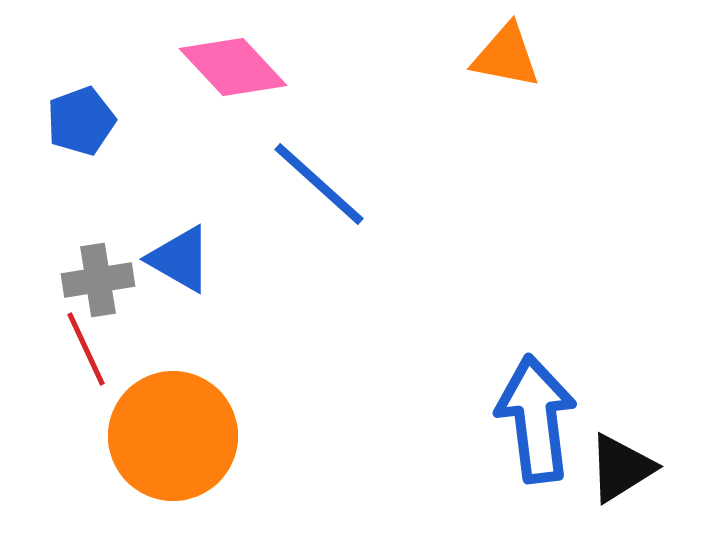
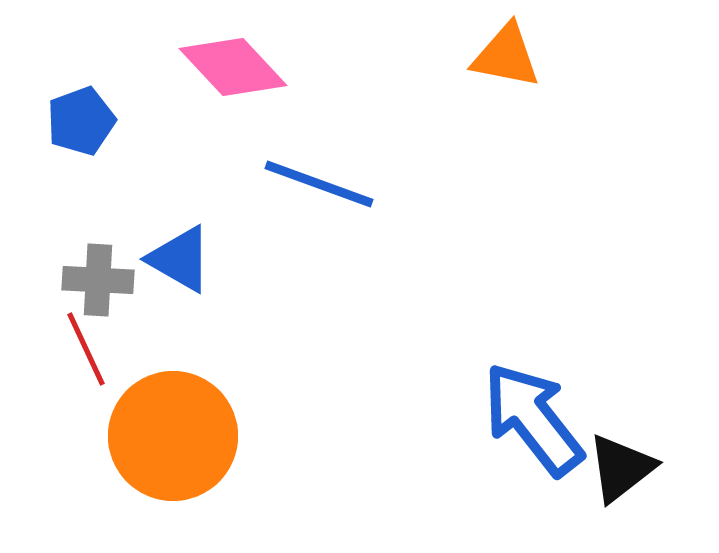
blue line: rotated 22 degrees counterclockwise
gray cross: rotated 12 degrees clockwise
blue arrow: moved 3 px left; rotated 31 degrees counterclockwise
black triangle: rotated 6 degrees counterclockwise
